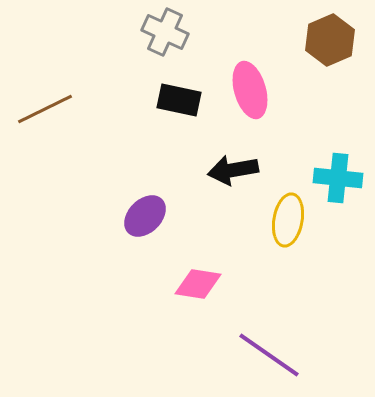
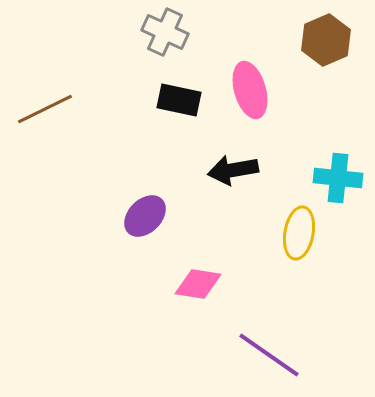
brown hexagon: moved 4 px left
yellow ellipse: moved 11 px right, 13 px down
